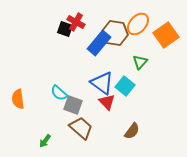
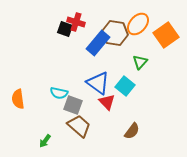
red cross: rotated 12 degrees counterclockwise
blue rectangle: moved 1 px left
blue triangle: moved 4 px left
cyan semicircle: rotated 30 degrees counterclockwise
brown trapezoid: moved 2 px left, 2 px up
